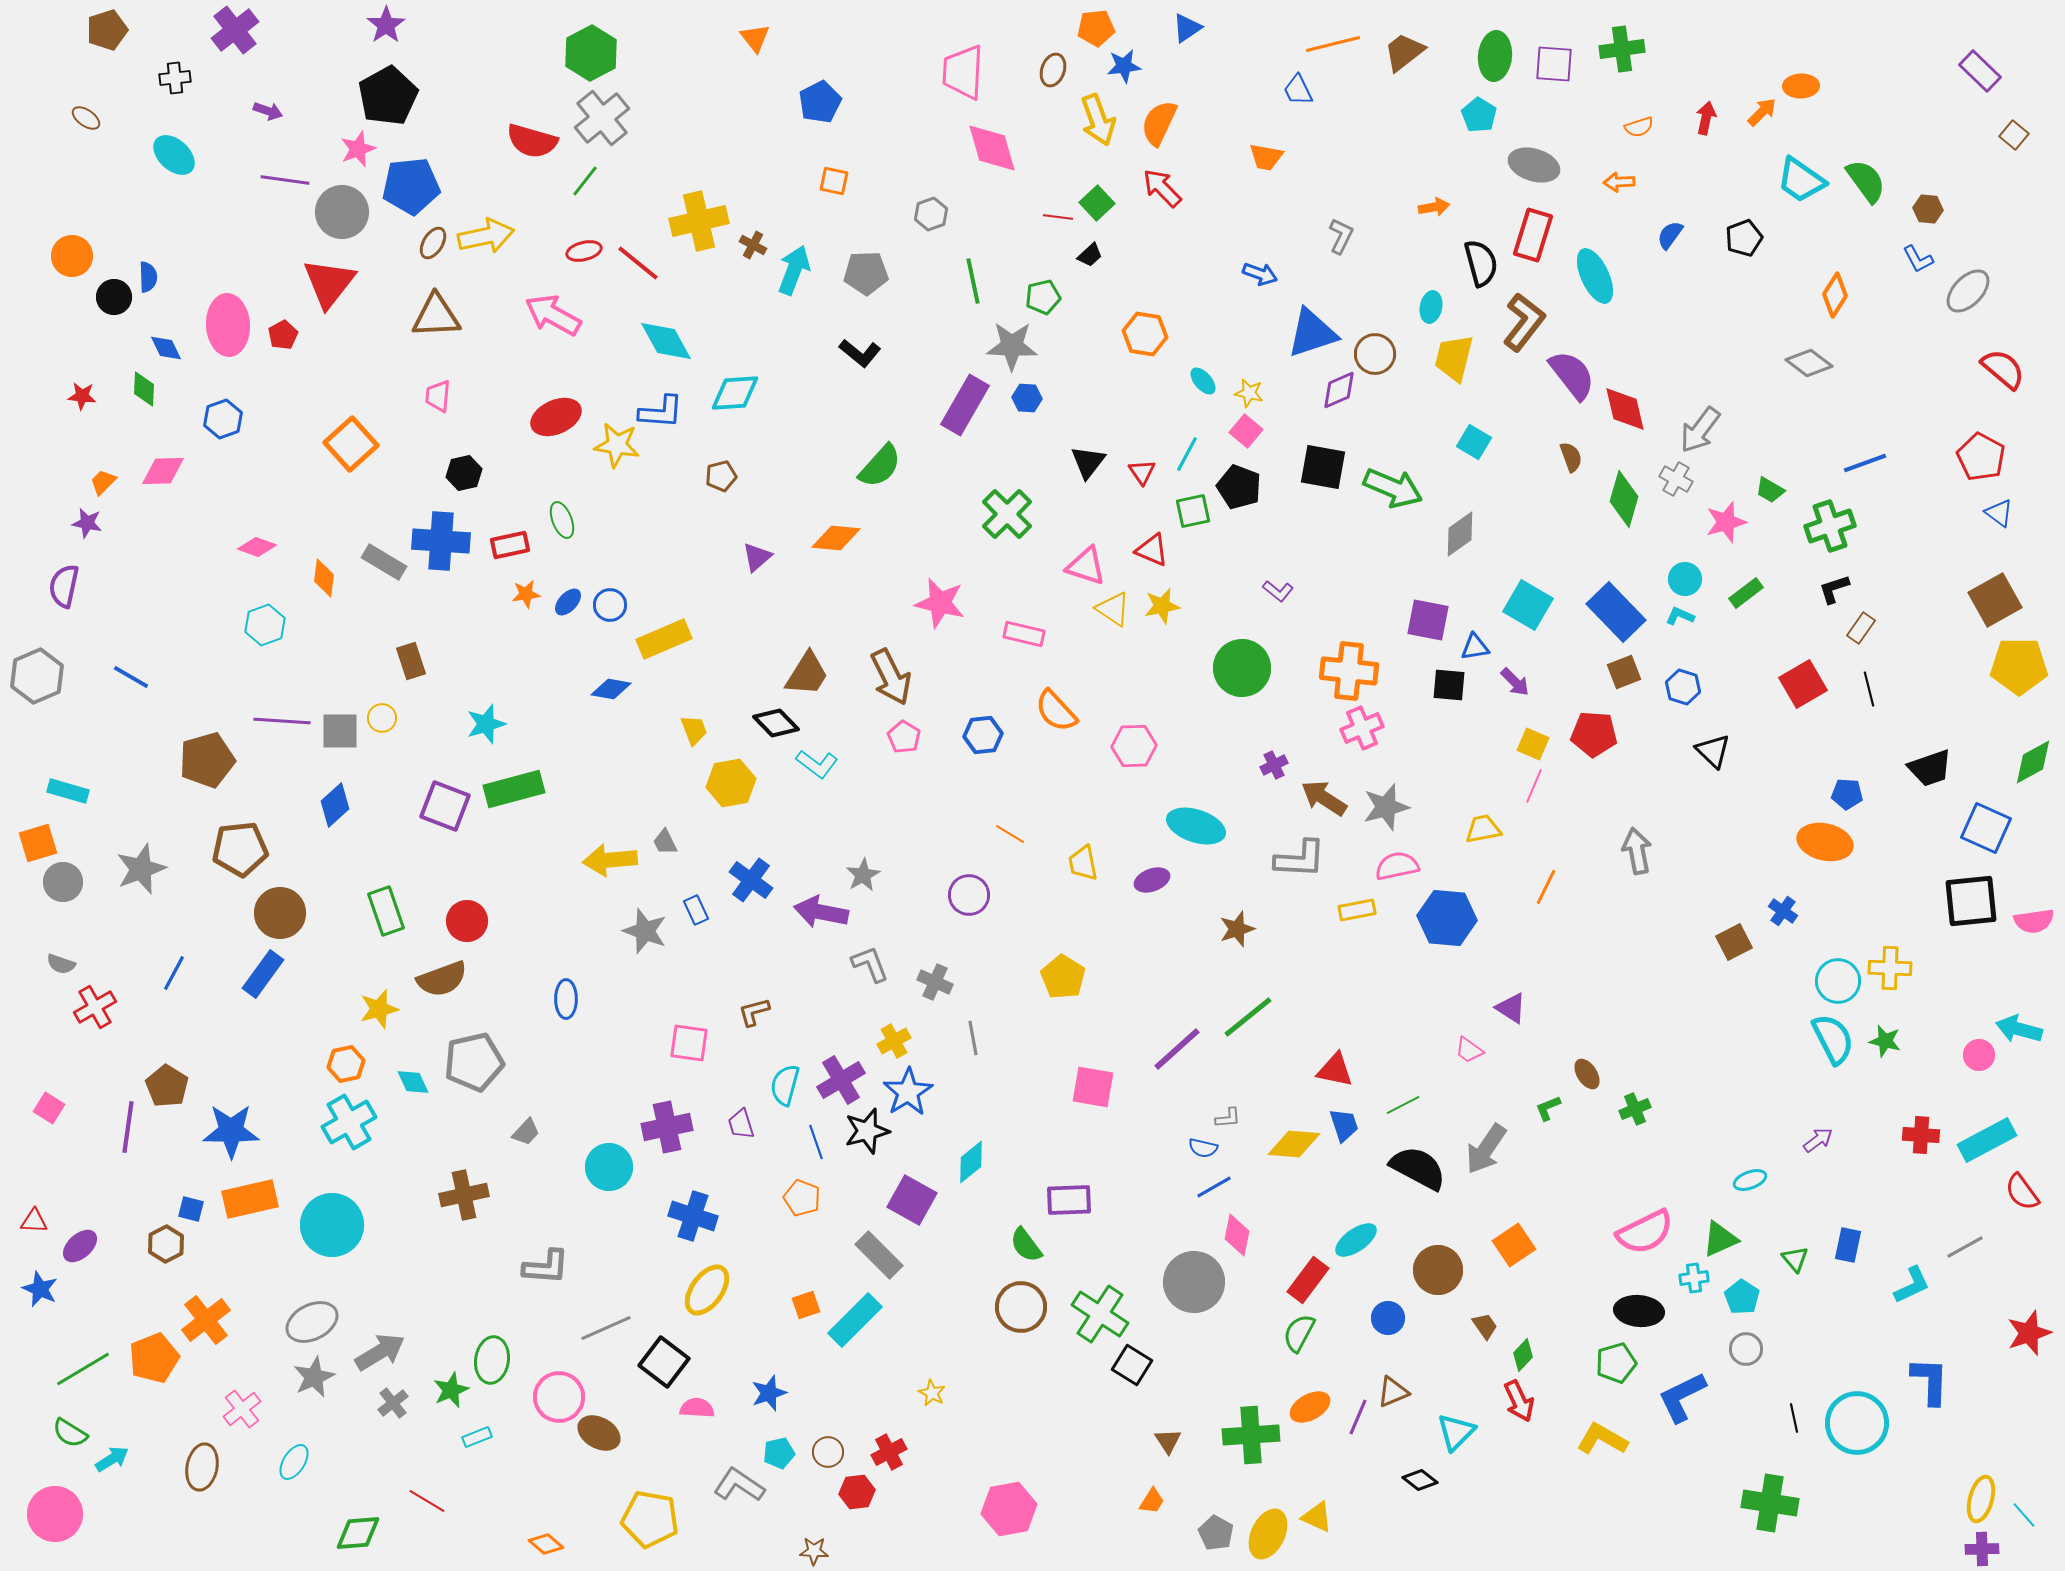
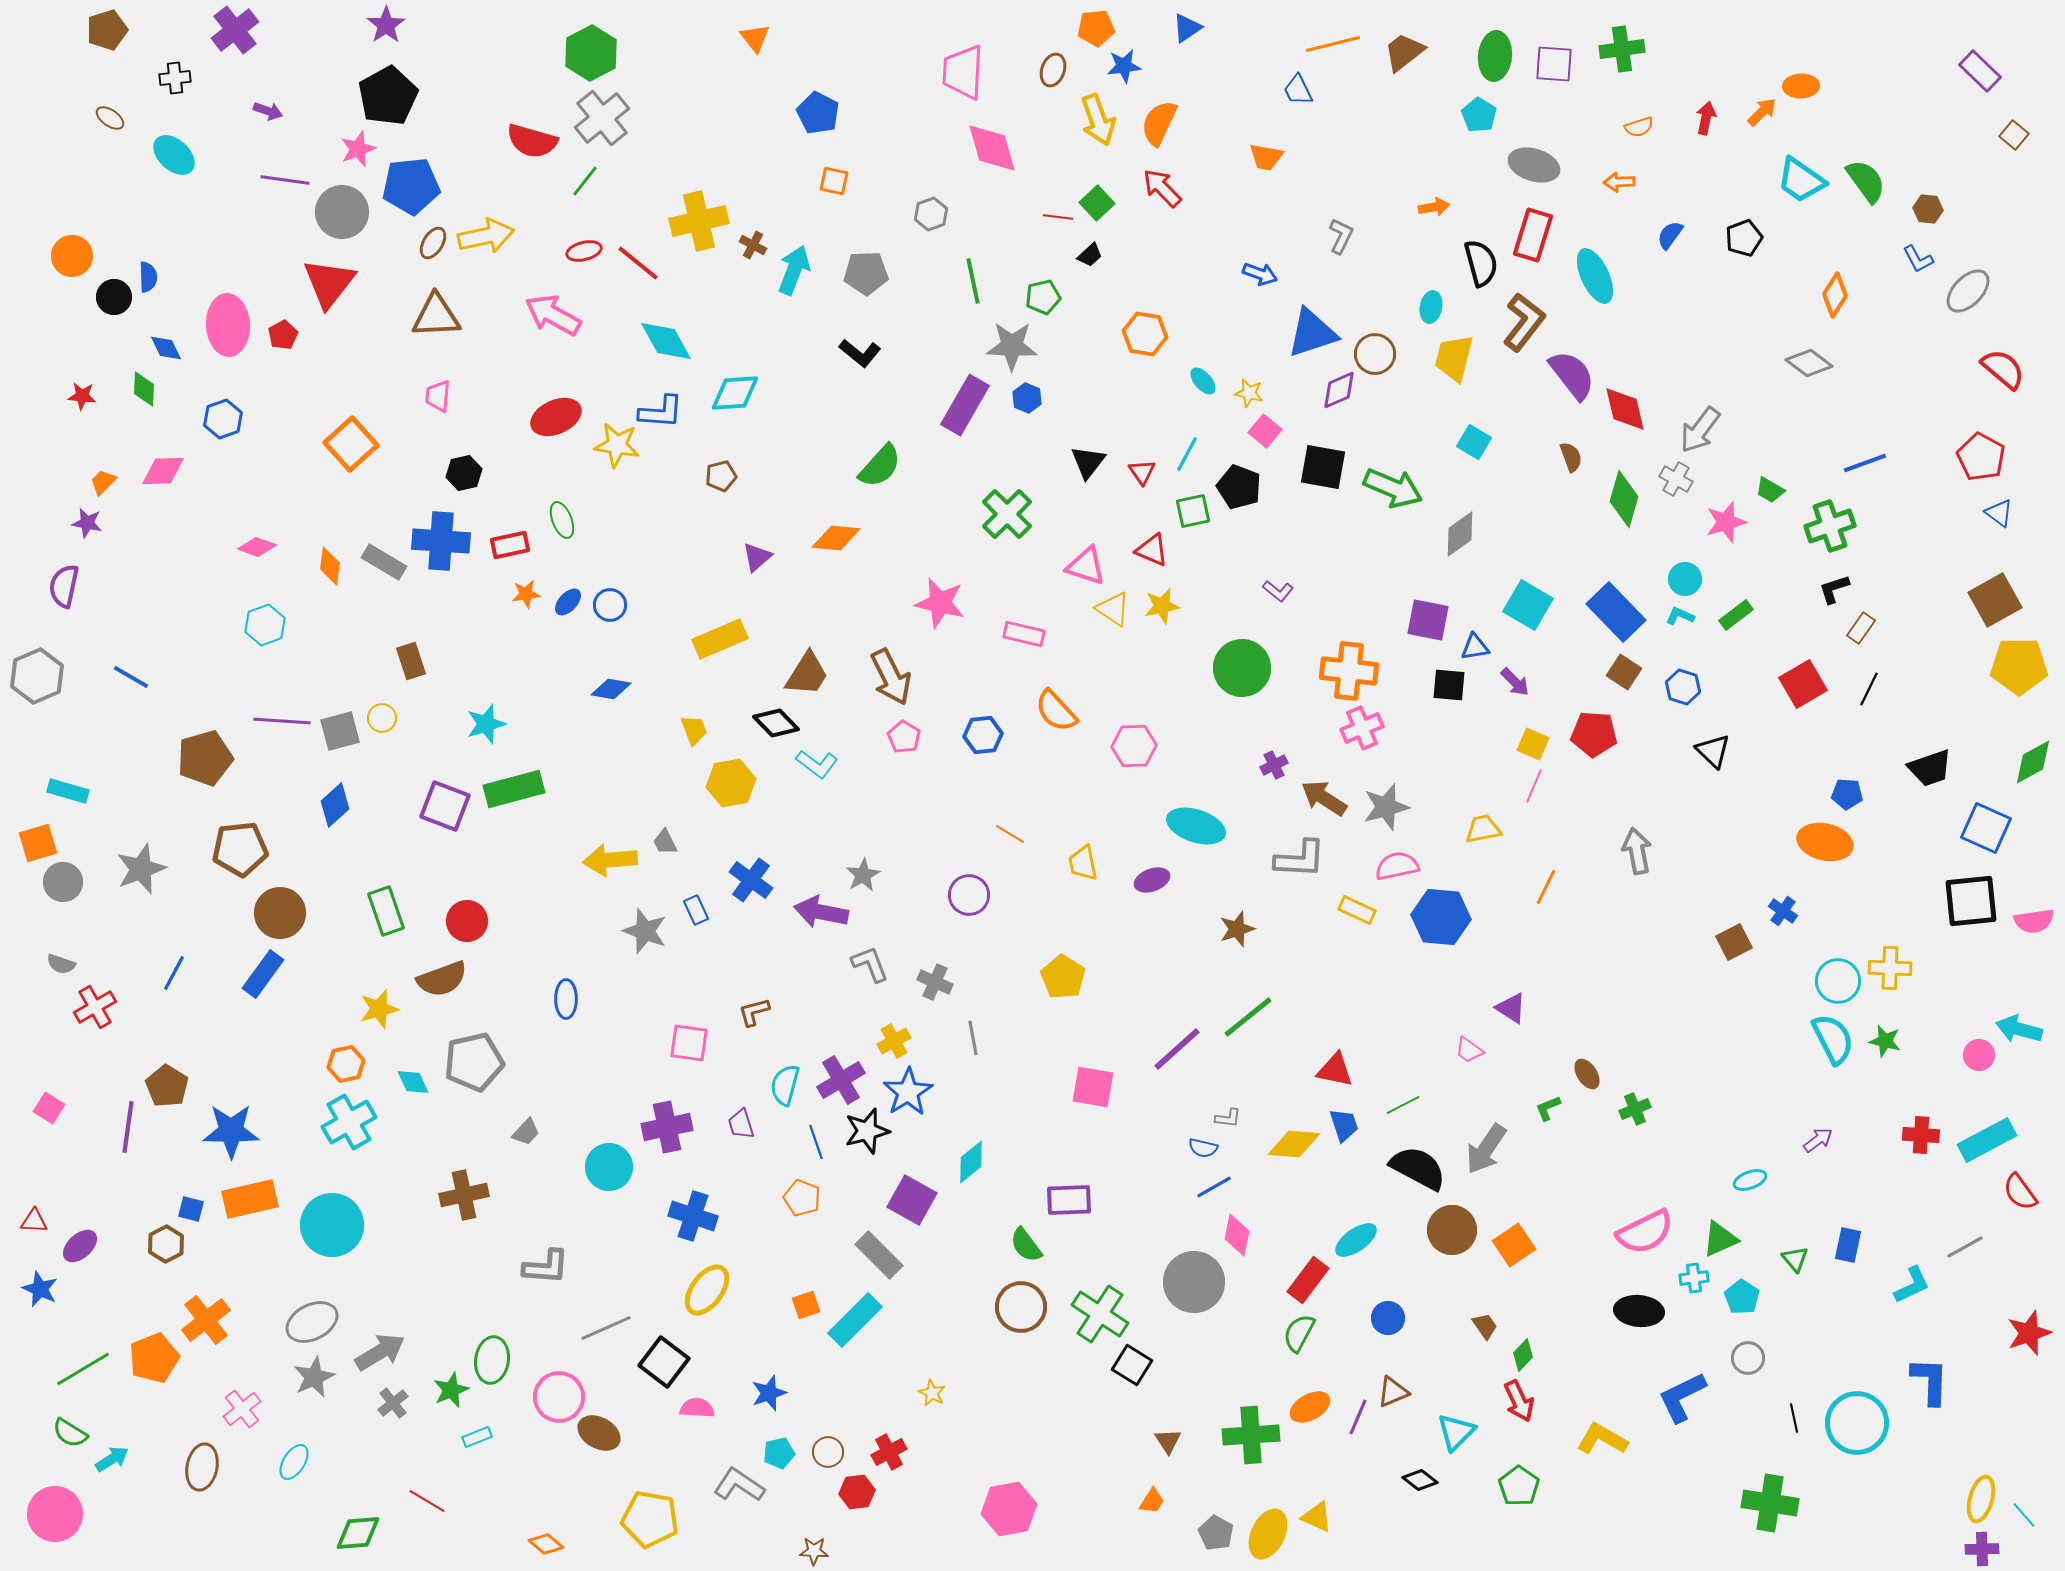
blue pentagon at (820, 102): moved 2 px left, 11 px down; rotated 18 degrees counterclockwise
brown ellipse at (86, 118): moved 24 px right
blue hexagon at (1027, 398): rotated 20 degrees clockwise
pink square at (1246, 431): moved 19 px right
orange diamond at (324, 578): moved 6 px right, 12 px up
green rectangle at (1746, 593): moved 10 px left, 22 px down
yellow rectangle at (664, 639): moved 56 px right
brown square at (1624, 672): rotated 36 degrees counterclockwise
black line at (1869, 689): rotated 40 degrees clockwise
gray square at (340, 731): rotated 15 degrees counterclockwise
brown pentagon at (207, 760): moved 2 px left, 2 px up
yellow rectangle at (1357, 910): rotated 36 degrees clockwise
blue hexagon at (1447, 918): moved 6 px left, 1 px up
gray L-shape at (1228, 1118): rotated 12 degrees clockwise
red semicircle at (2022, 1192): moved 2 px left
brown circle at (1438, 1270): moved 14 px right, 40 px up
gray circle at (1746, 1349): moved 2 px right, 9 px down
green pentagon at (1616, 1363): moved 97 px left, 123 px down; rotated 21 degrees counterclockwise
